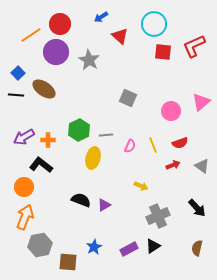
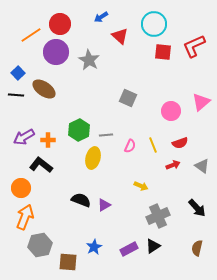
orange circle: moved 3 px left, 1 px down
